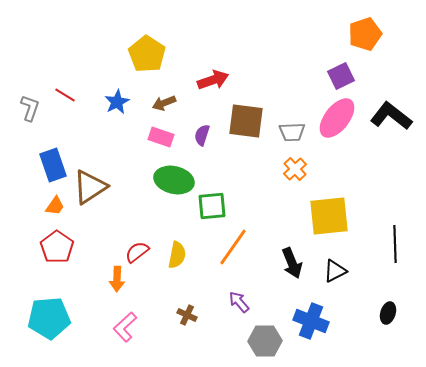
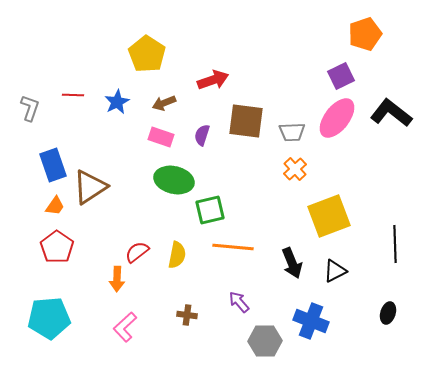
red line: moved 8 px right; rotated 30 degrees counterclockwise
black L-shape: moved 3 px up
green square: moved 2 px left, 4 px down; rotated 8 degrees counterclockwise
yellow square: rotated 15 degrees counterclockwise
orange line: rotated 60 degrees clockwise
brown cross: rotated 18 degrees counterclockwise
